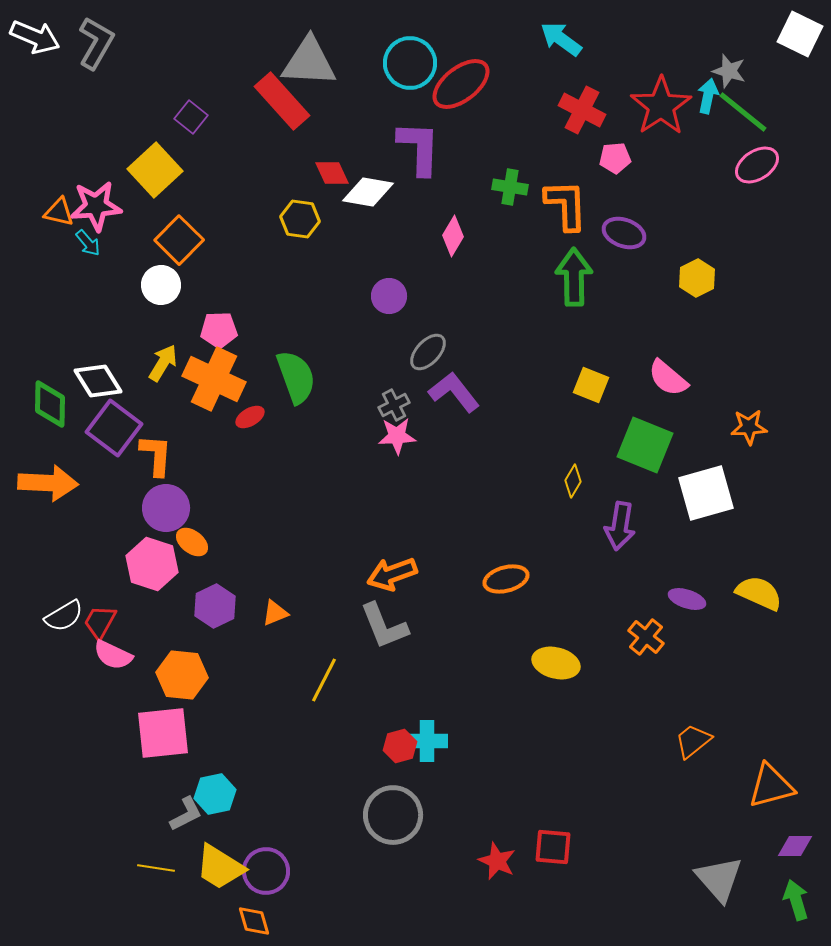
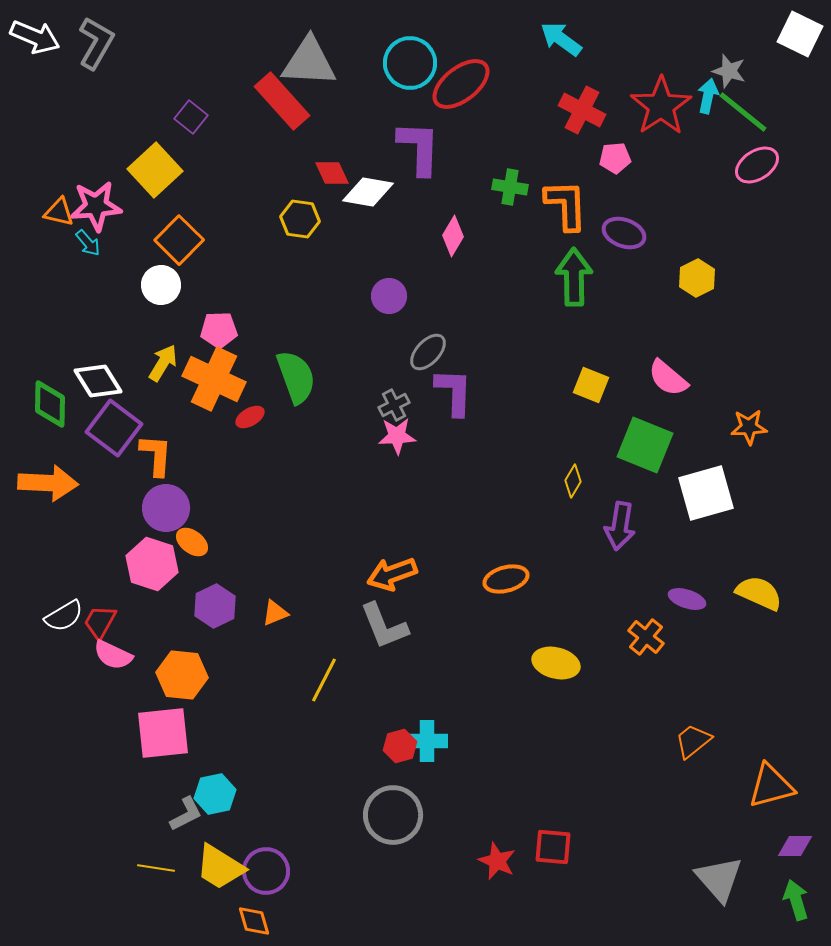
purple L-shape at (454, 392): rotated 40 degrees clockwise
